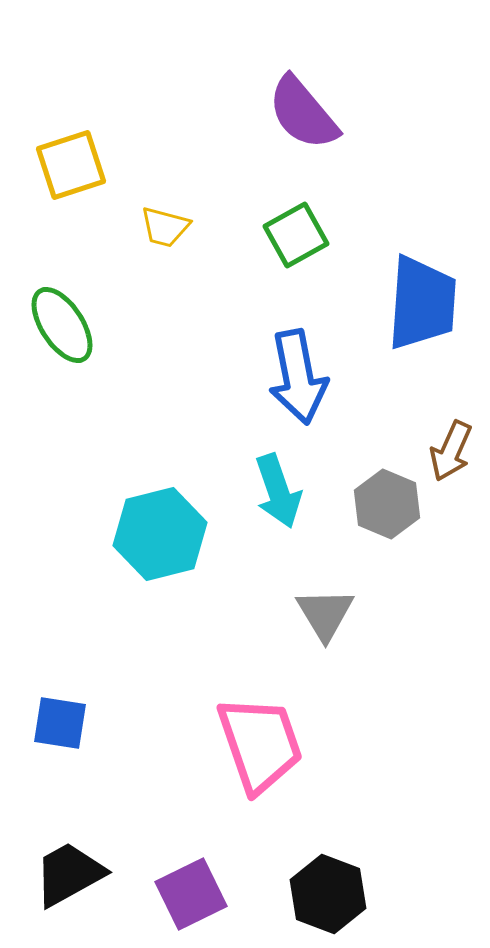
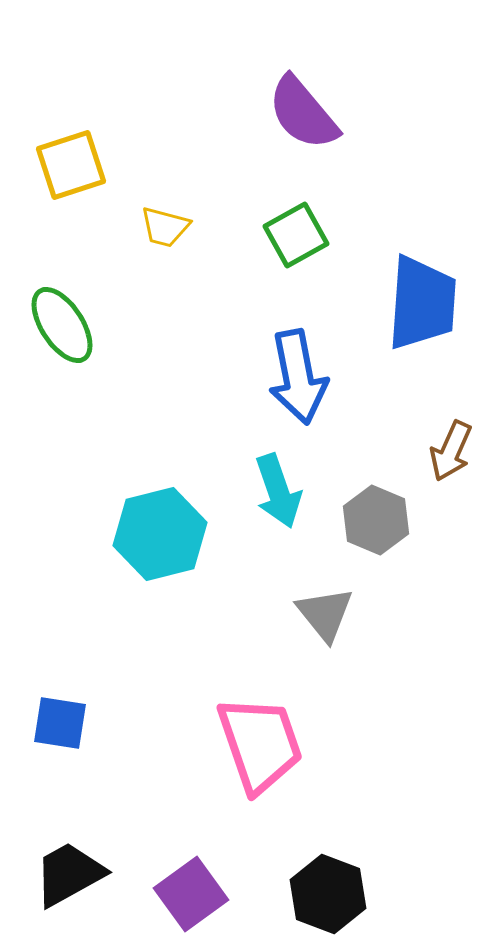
gray hexagon: moved 11 px left, 16 px down
gray triangle: rotated 8 degrees counterclockwise
purple square: rotated 10 degrees counterclockwise
